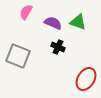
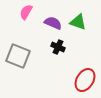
red ellipse: moved 1 px left, 1 px down
